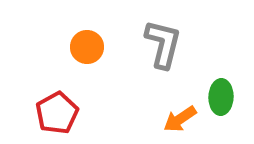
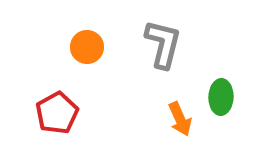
orange arrow: rotated 80 degrees counterclockwise
